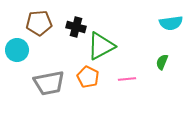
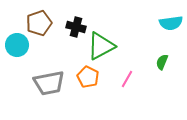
brown pentagon: rotated 15 degrees counterclockwise
cyan circle: moved 5 px up
pink line: rotated 54 degrees counterclockwise
